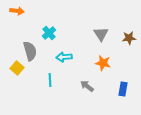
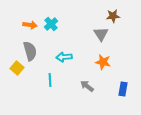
orange arrow: moved 13 px right, 14 px down
cyan cross: moved 2 px right, 9 px up
brown star: moved 16 px left, 22 px up
orange star: moved 1 px up
